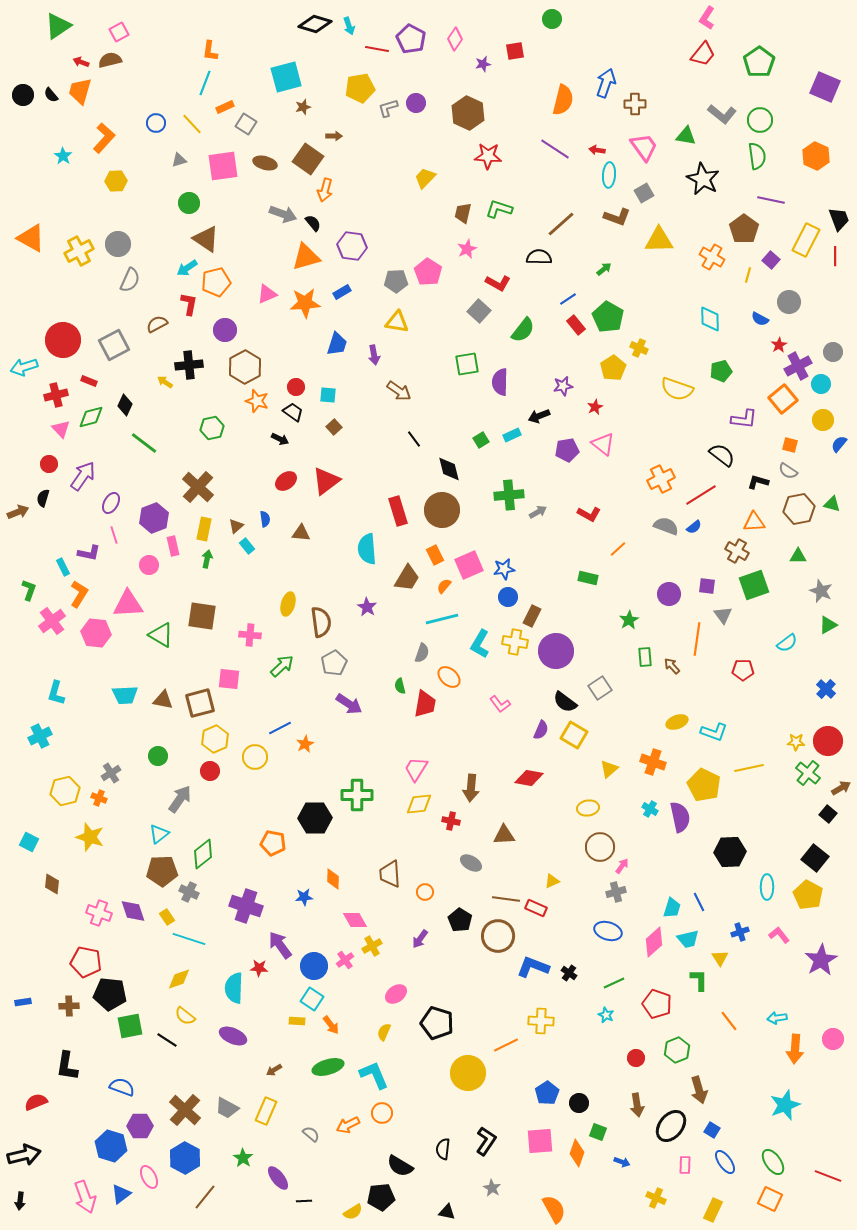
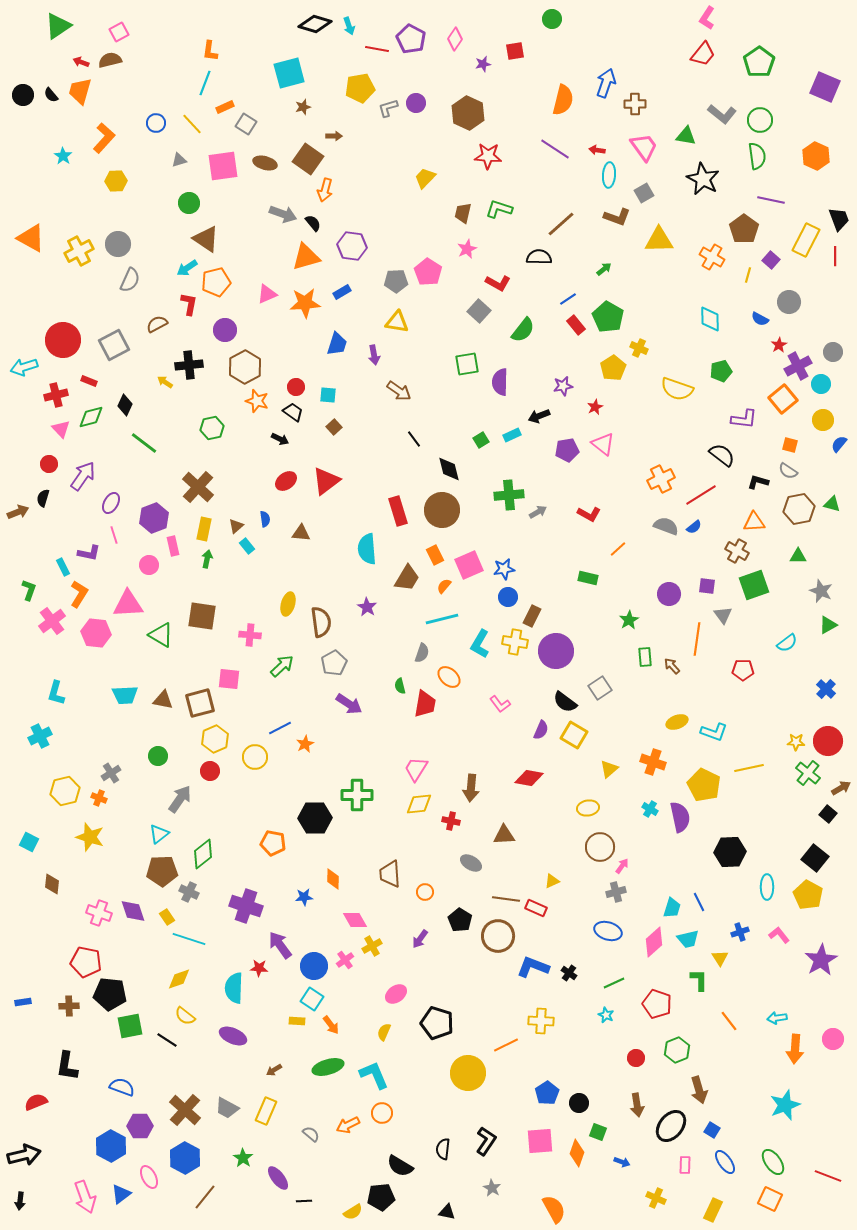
cyan square at (286, 77): moved 3 px right, 4 px up
blue hexagon at (111, 1146): rotated 12 degrees clockwise
